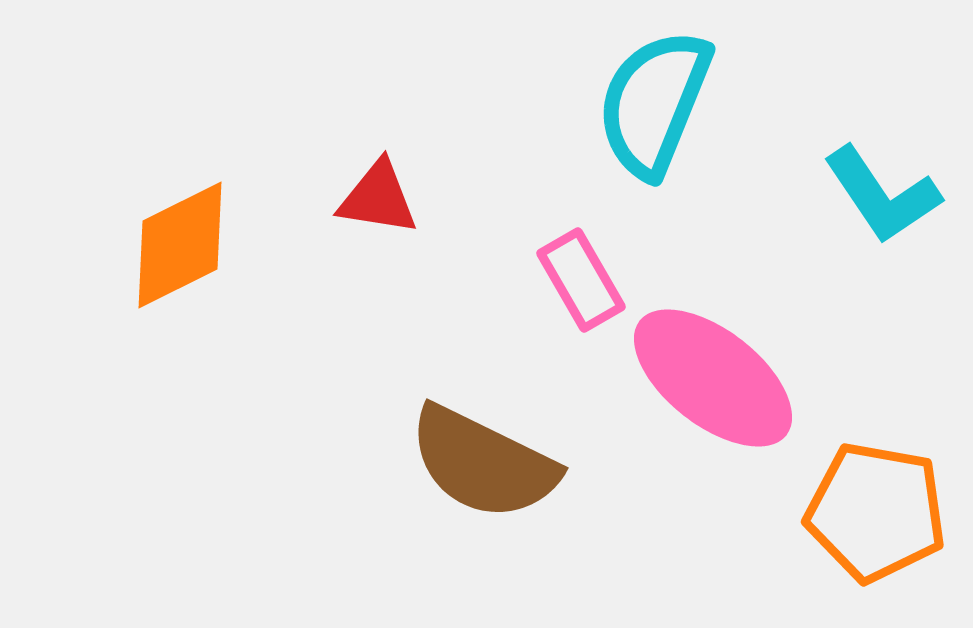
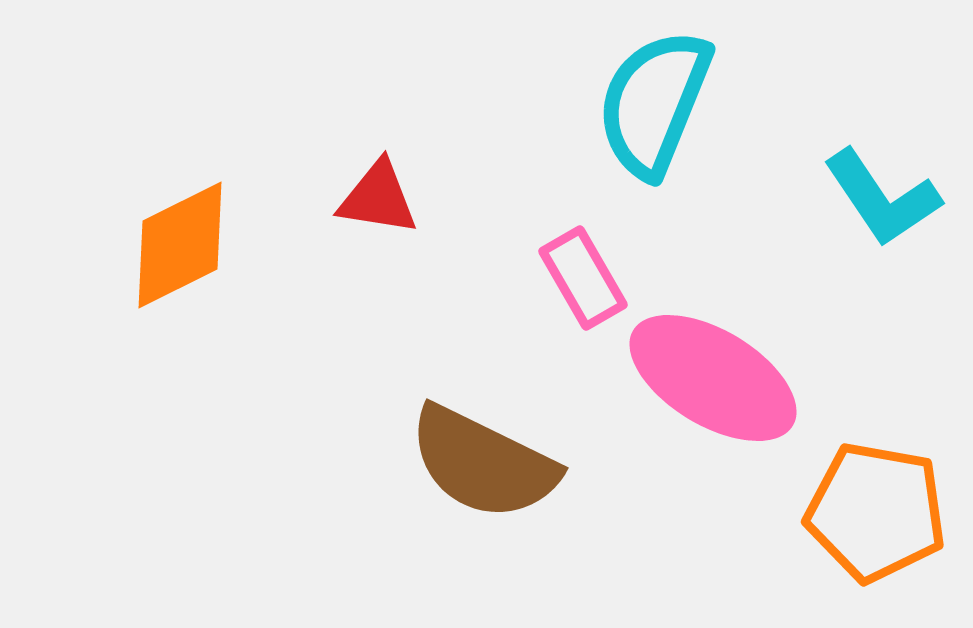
cyan L-shape: moved 3 px down
pink rectangle: moved 2 px right, 2 px up
pink ellipse: rotated 7 degrees counterclockwise
